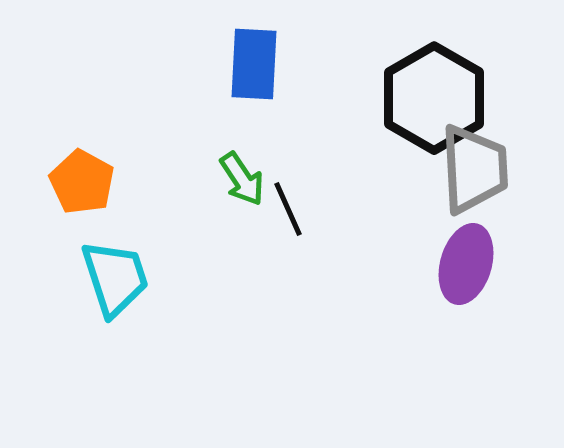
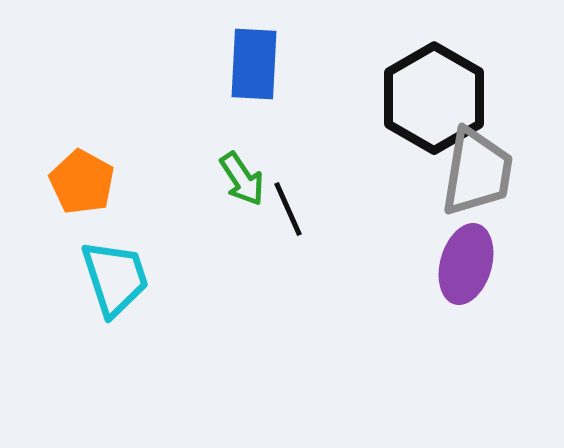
gray trapezoid: moved 3 px right, 3 px down; rotated 12 degrees clockwise
